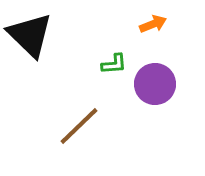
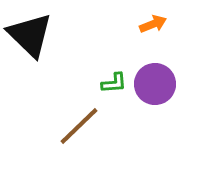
green L-shape: moved 19 px down
